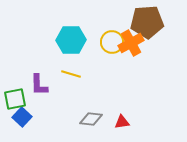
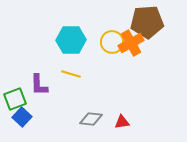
green square: rotated 10 degrees counterclockwise
